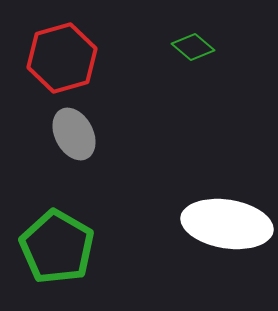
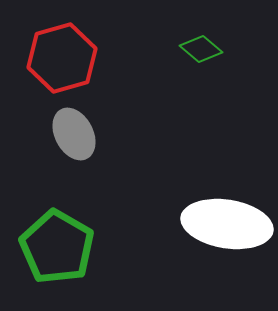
green diamond: moved 8 px right, 2 px down
